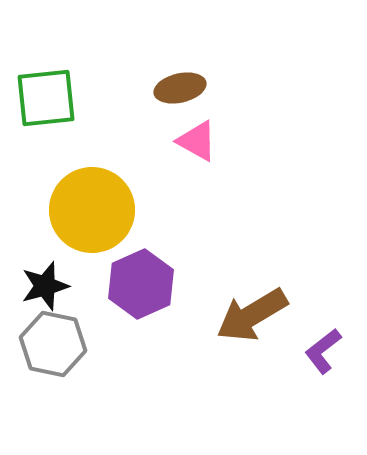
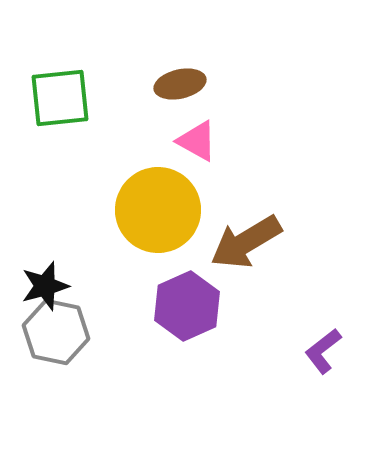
brown ellipse: moved 4 px up
green square: moved 14 px right
yellow circle: moved 66 px right
purple hexagon: moved 46 px right, 22 px down
brown arrow: moved 6 px left, 73 px up
gray hexagon: moved 3 px right, 12 px up
